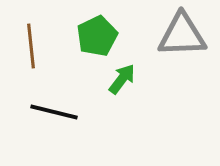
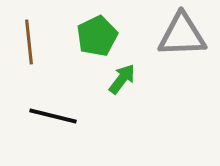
brown line: moved 2 px left, 4 px up
black line: moved 1 px left, 4 px down
